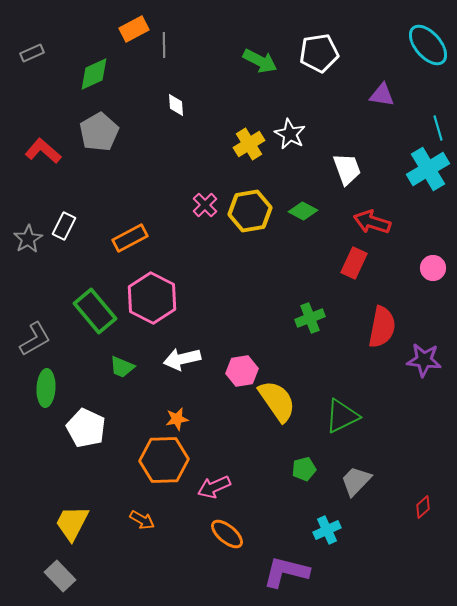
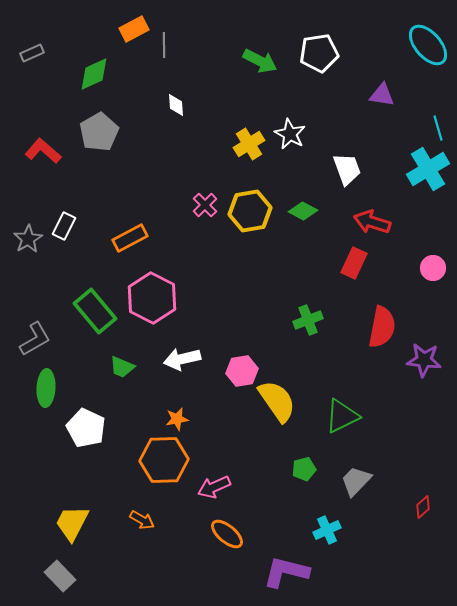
green cross at (310, 318): moved 2 px left, 2 px down
